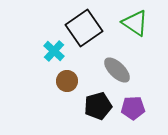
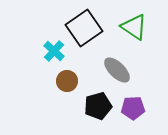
green triangle: moved 1 px left, 4 px down
